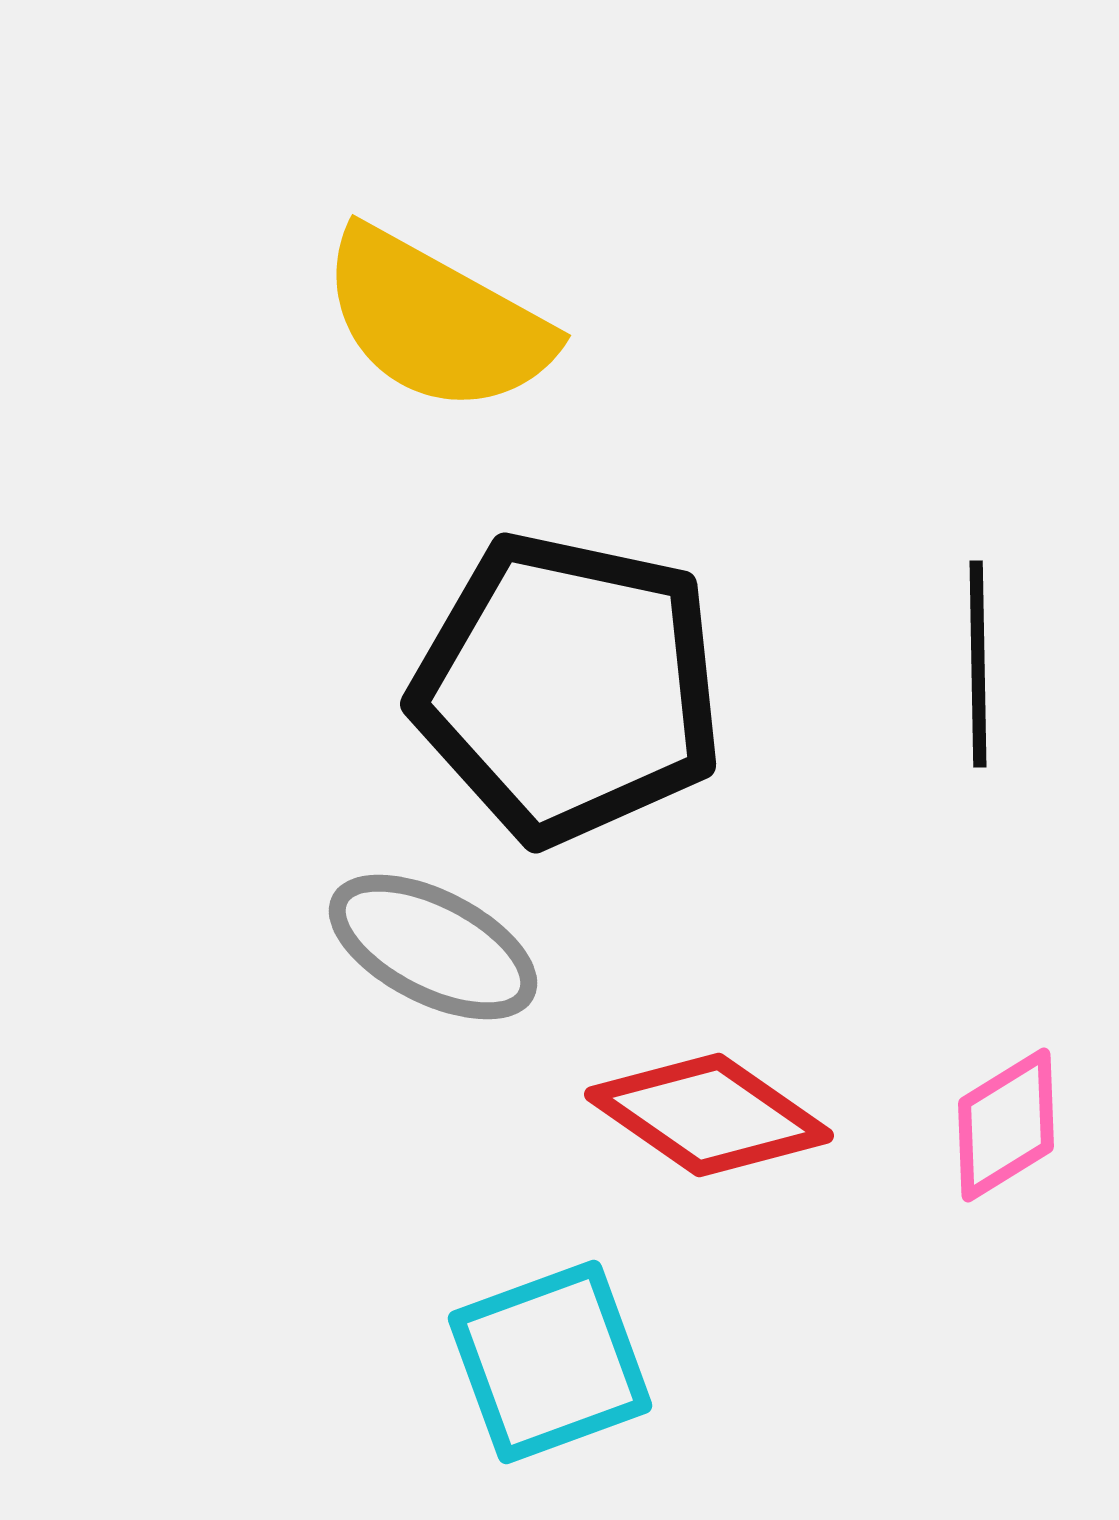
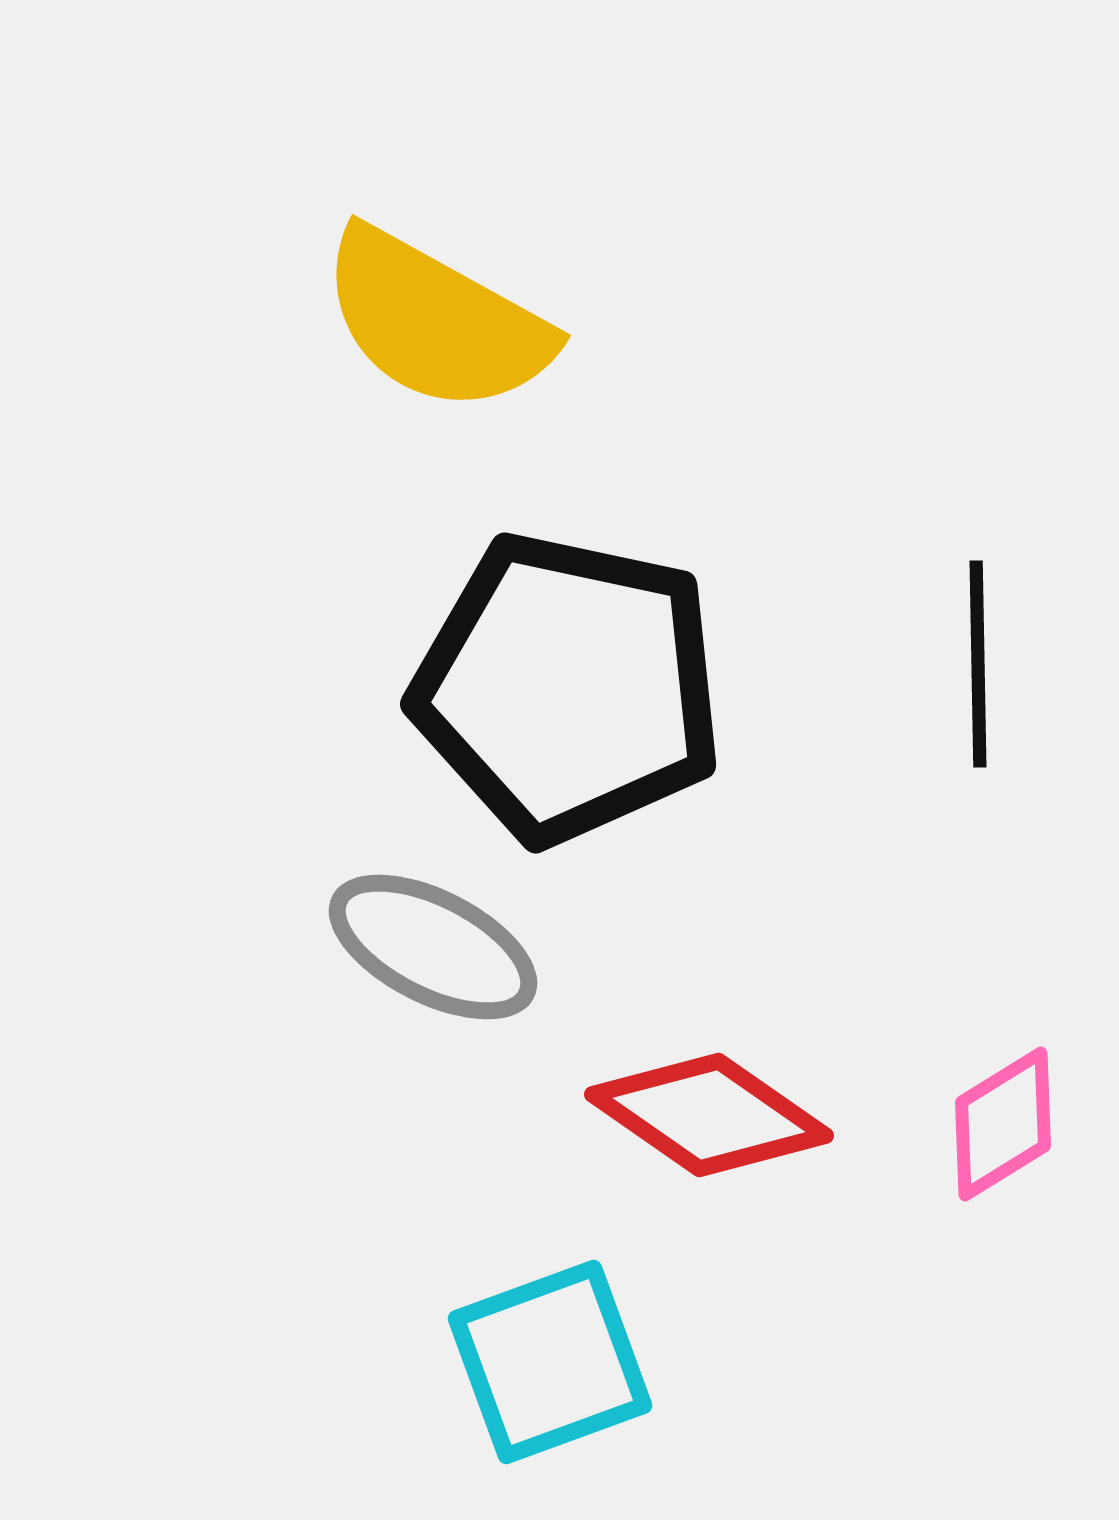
pink diamond: moved 3 px left, 1 px up
